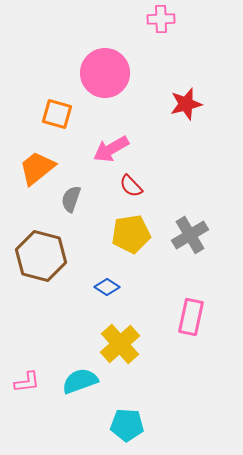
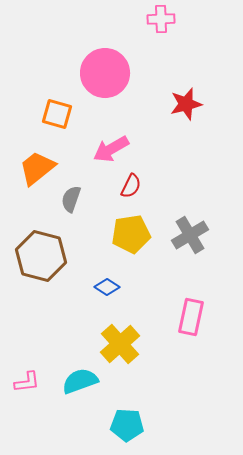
red semicircle: rotated 110 degrees counterclockwise
